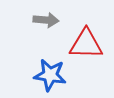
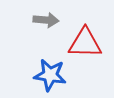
red triangle: moved 1 px left, 1 px up
